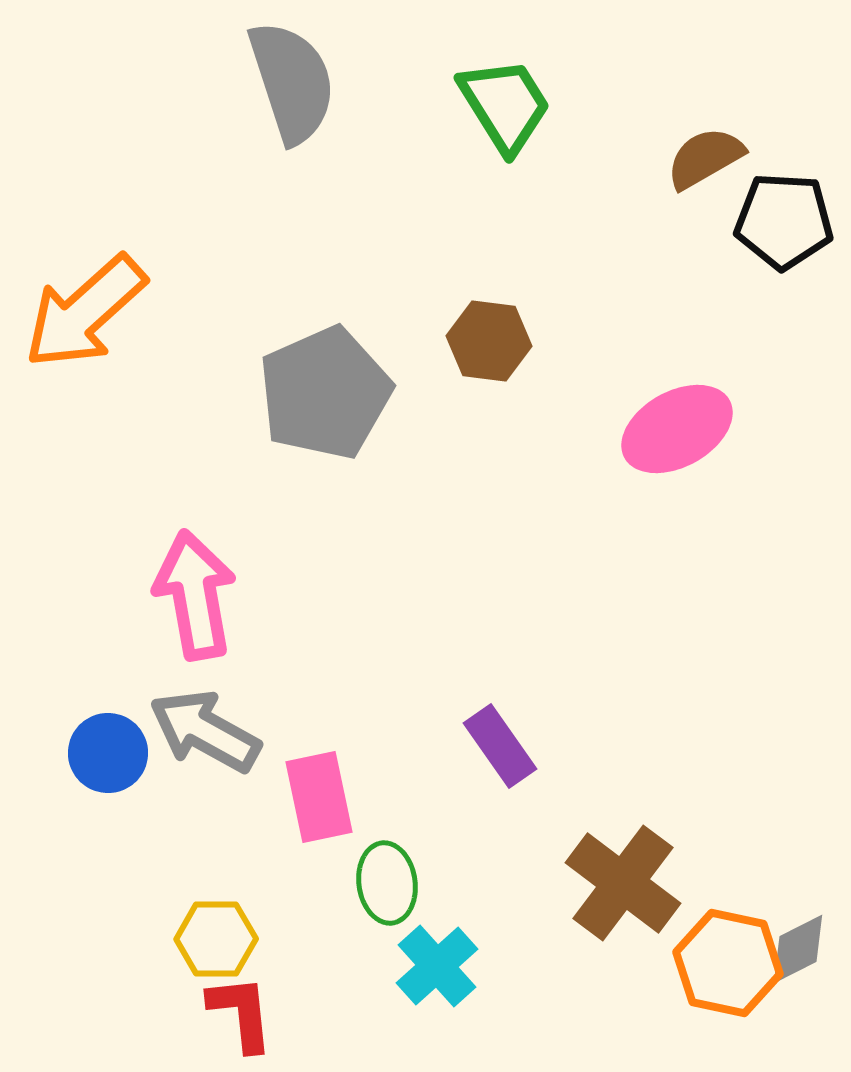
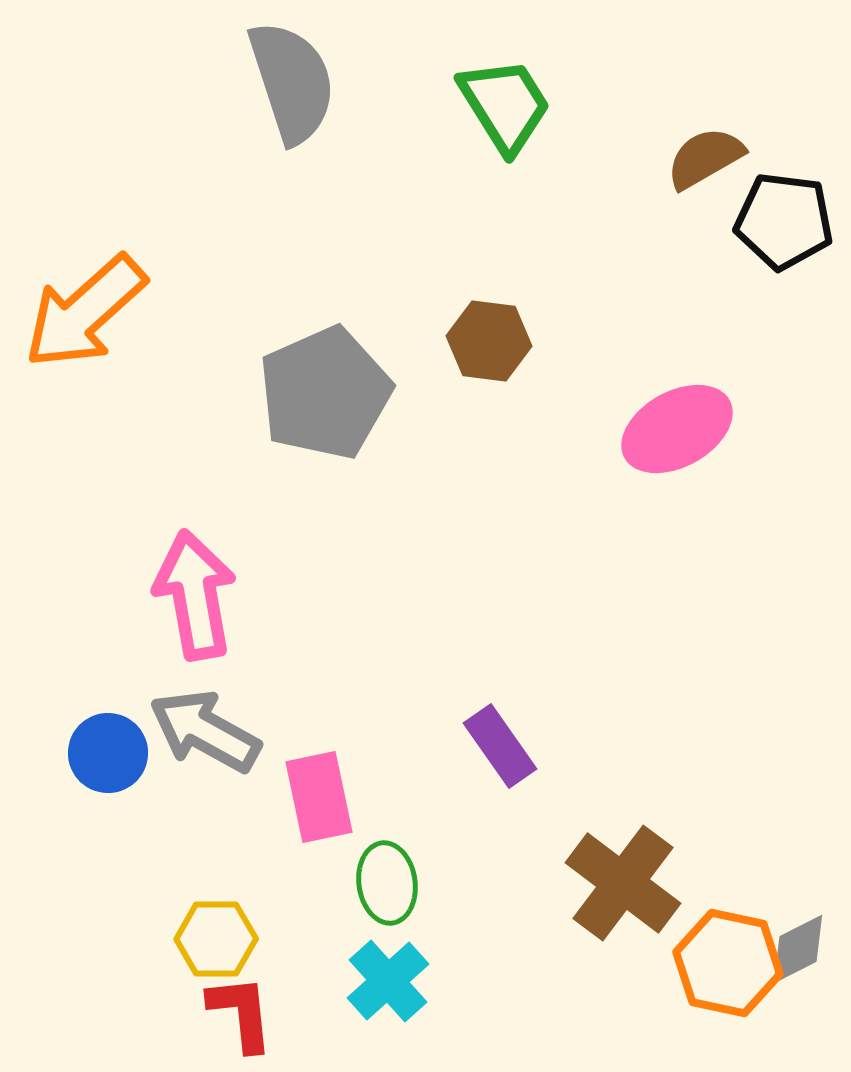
black pentagon: rotated 4 degrees clockwise
cyan cross: moved 49 px left, 15 px down
